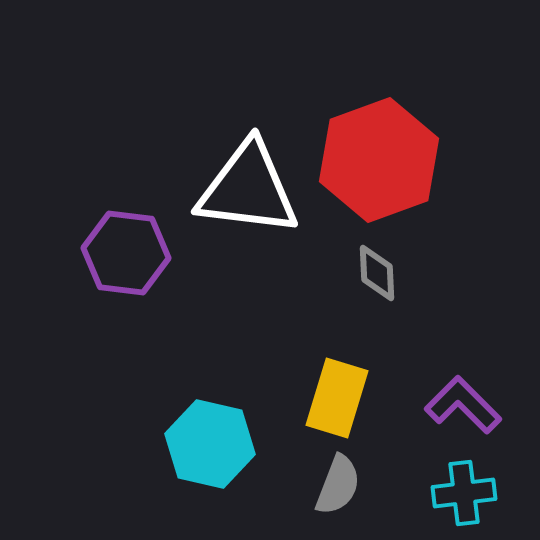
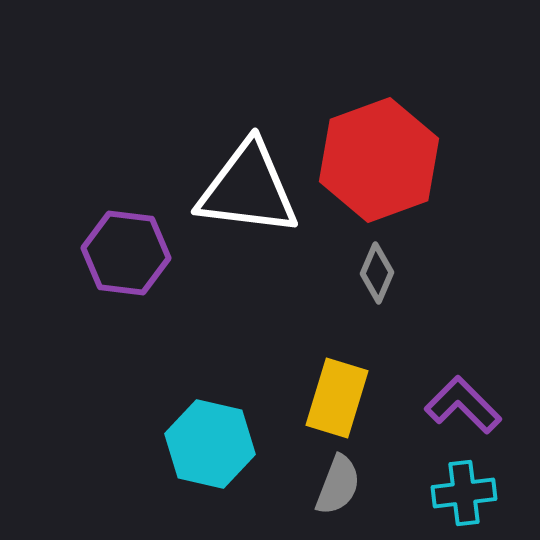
gray diamond: rotated 26 degrees clockwise
